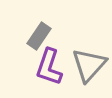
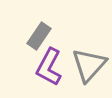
purple L-shape: rotated 9 degrees clockwise
